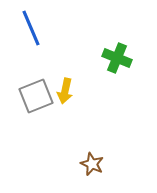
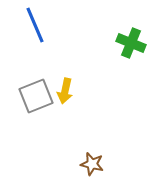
blue line: moved 4 px right, 3 px up
green cross: moved 14 px right, 15 px up
brown star: rotated 10 degrees counterclockwise
